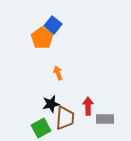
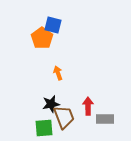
blue square: rotated 24 degrees counterclockwise
brown trapezoid: moved 1 px left, 1 px up; rotated 25 degrees counterclockwise
green square: moved 3 px right; rotated 24 degrees clockwise
